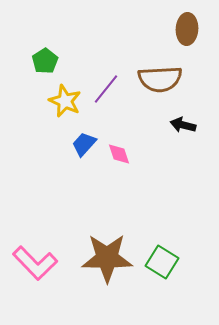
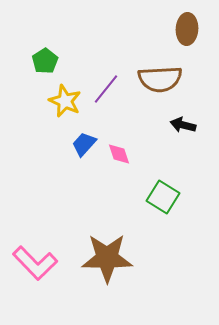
green square: moved 1 px right, 65 px up
